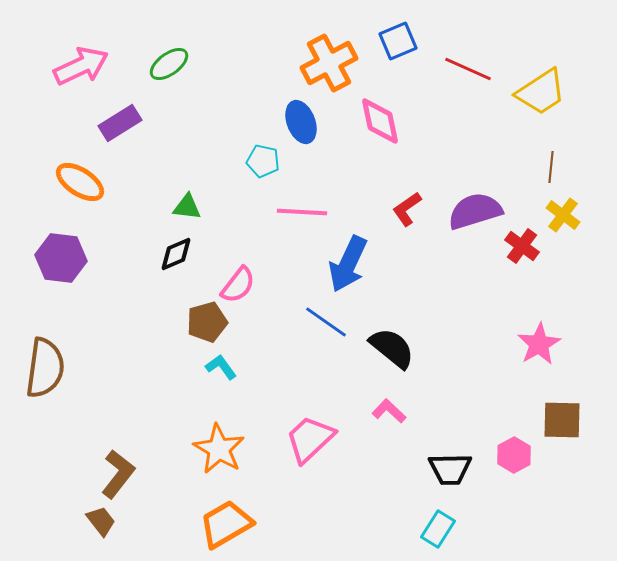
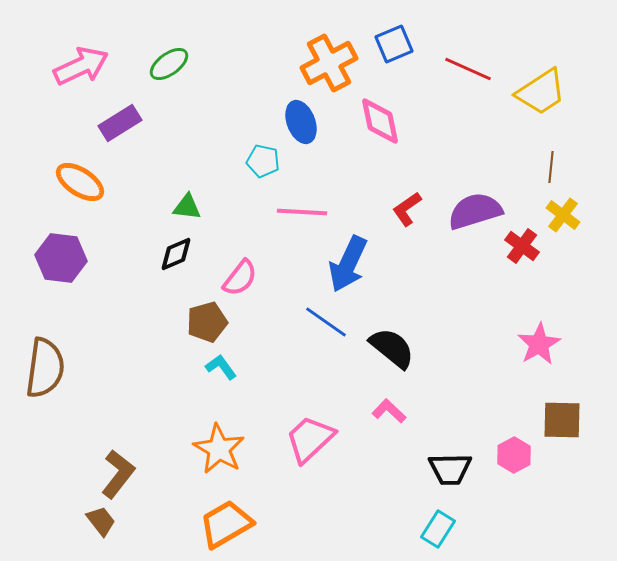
blue square: moved 4 px left, 3 px down
pink semicircle: moved 2 px right, 7 px up
